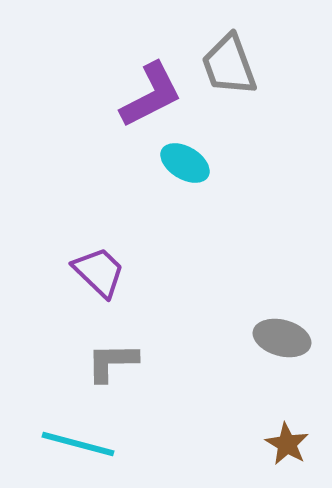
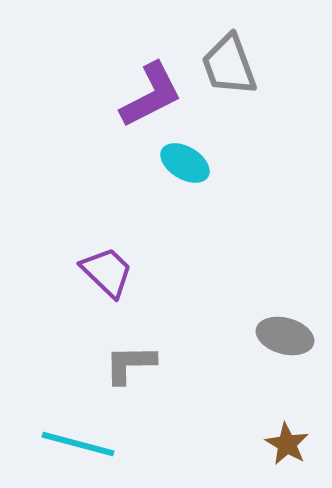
purple trapezoid: moved 8 px right
gray ellipse: moved 3 px right, 2 px up
gray L-shape: moved 18 px right, 2 px down
